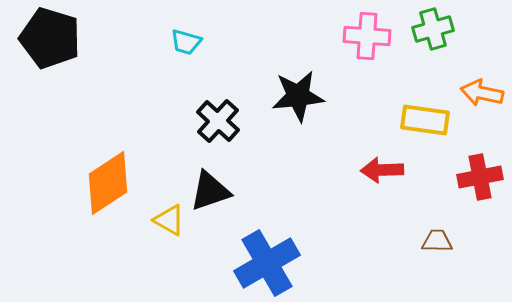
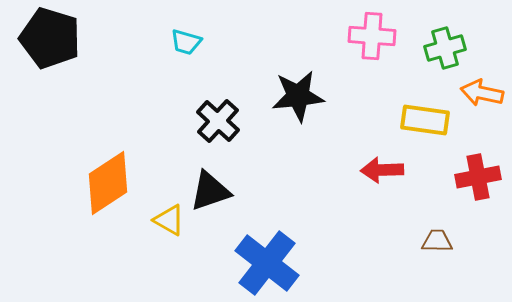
green cross: moved 12 px right, 19 px down
pink cross: moved 5 px right
red cross: moved 2 px left
blue cross: rotated 22 degrees counterclockwise
